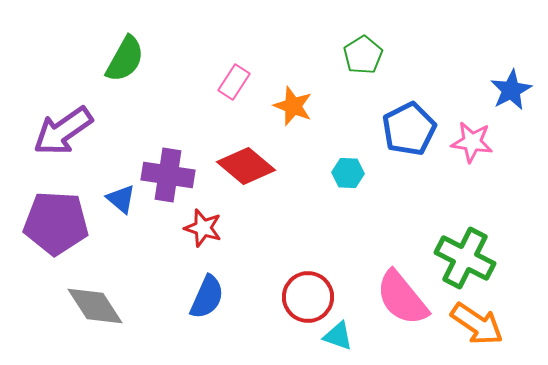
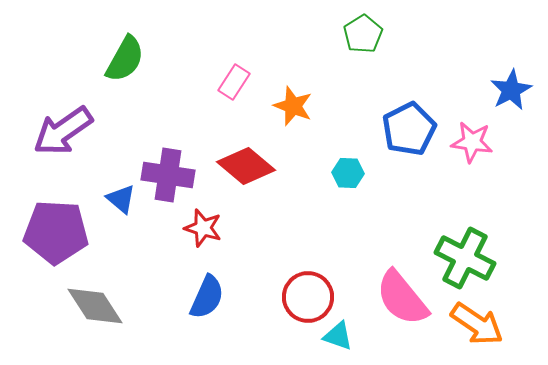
green pentagon: moved 21 px up
purple pentagon: moved 9 px down
